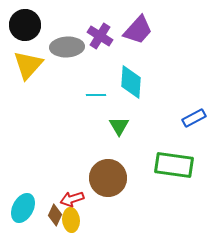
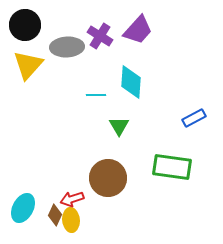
green rectangle: moved 2 px left, 2 px down
